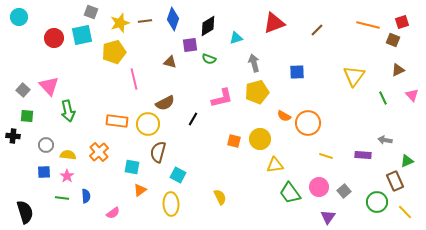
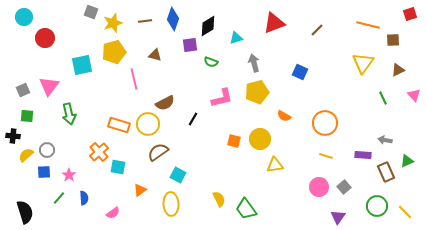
cyan circle at (19, 17): moved 5 px right
red square at (402, 22): moved 8 px right, 8 px up
yellow star at (120, 23): moved 7 px left
cyan square at (82, 35): moved 30 px down
red circle at (54, 38): moved 9 px left
brown square at (393, 40): rotated 24 degrees counterclockwise
green semicircle at (209, 59): moved 2 px right, 3 px down
brown triangle at (170, 62): moved 15 px left, 7 px up
blue square at (297, 72): moved 3 px right; rotated 28 degrees clockwise
yellow triangle at (354, 76): moved 9 px right, 13 px up
pink triangle at (49, 86): rotated 20 degrees clockwise
gray square at (23, 90): rotated 24 degrees clockwise
pink triangle at (412, 95): moved 2 px right
green arrow at (68, 111): moved 1 px right, 3 px down
orange rectangle at (117, 121): moved 2 px right, 4 px down; rotated 10 degrees clockwise
orange circle at (308, 123): moved 17 px right
gray circle at (46, 145): moved 1 px right, 5 px down
brown semicircle at (158, 152): rotated 40 degrees clockwise
yellow semicircle at (68, 155): moved 42 px left; rotated 49 degrees counterclockwise
cyan square at (132, 167): moved 14 px left
pink star at (67, 176): moved 2 px right, 1 px up
brown rectangle at (395, 181): moved 9 px left, 9 px up
gray square at (344, 191): moved 4 px up
green trapezoid at (290, 193): moved 44 px left, 16 px down
blue semicircle at (86, 196): moved 2 px left, 2 px down
yellow semicircle at (220, 197): moved 1 px left, 2 px down
green line at (62, 198): moved 3 px left; rotated 56 degrees counterclockwise
green circle at (377, 202): moved 4 px down
purple triangle at (328, 217): moved 10 px right
